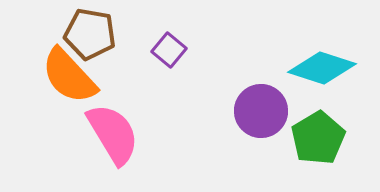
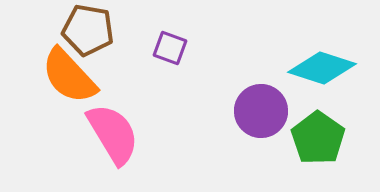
brown pentagon: moved 2 px left, 4 px up
purple square: moved 1 px right, 2 px up; rotated 20 degrees counterclockwise
green pentagon: rotated 6 degrees counterclockwise
